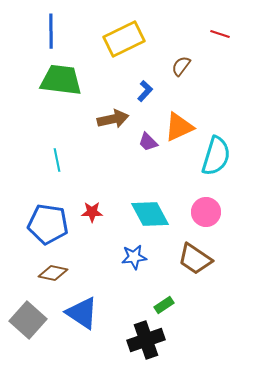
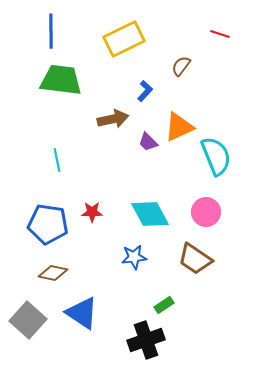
cyan semicircle: rotated 39 degrees counterclockwise
